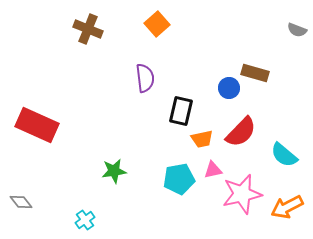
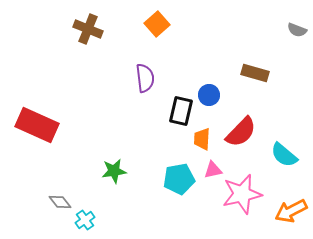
blue circle: moved 20 px left, 7 px down
orange trapezoid: rotated 105 degrees clockwise
gray diamond: moved 39 px right
orange arrow: moved 4 px right, 4 px down
